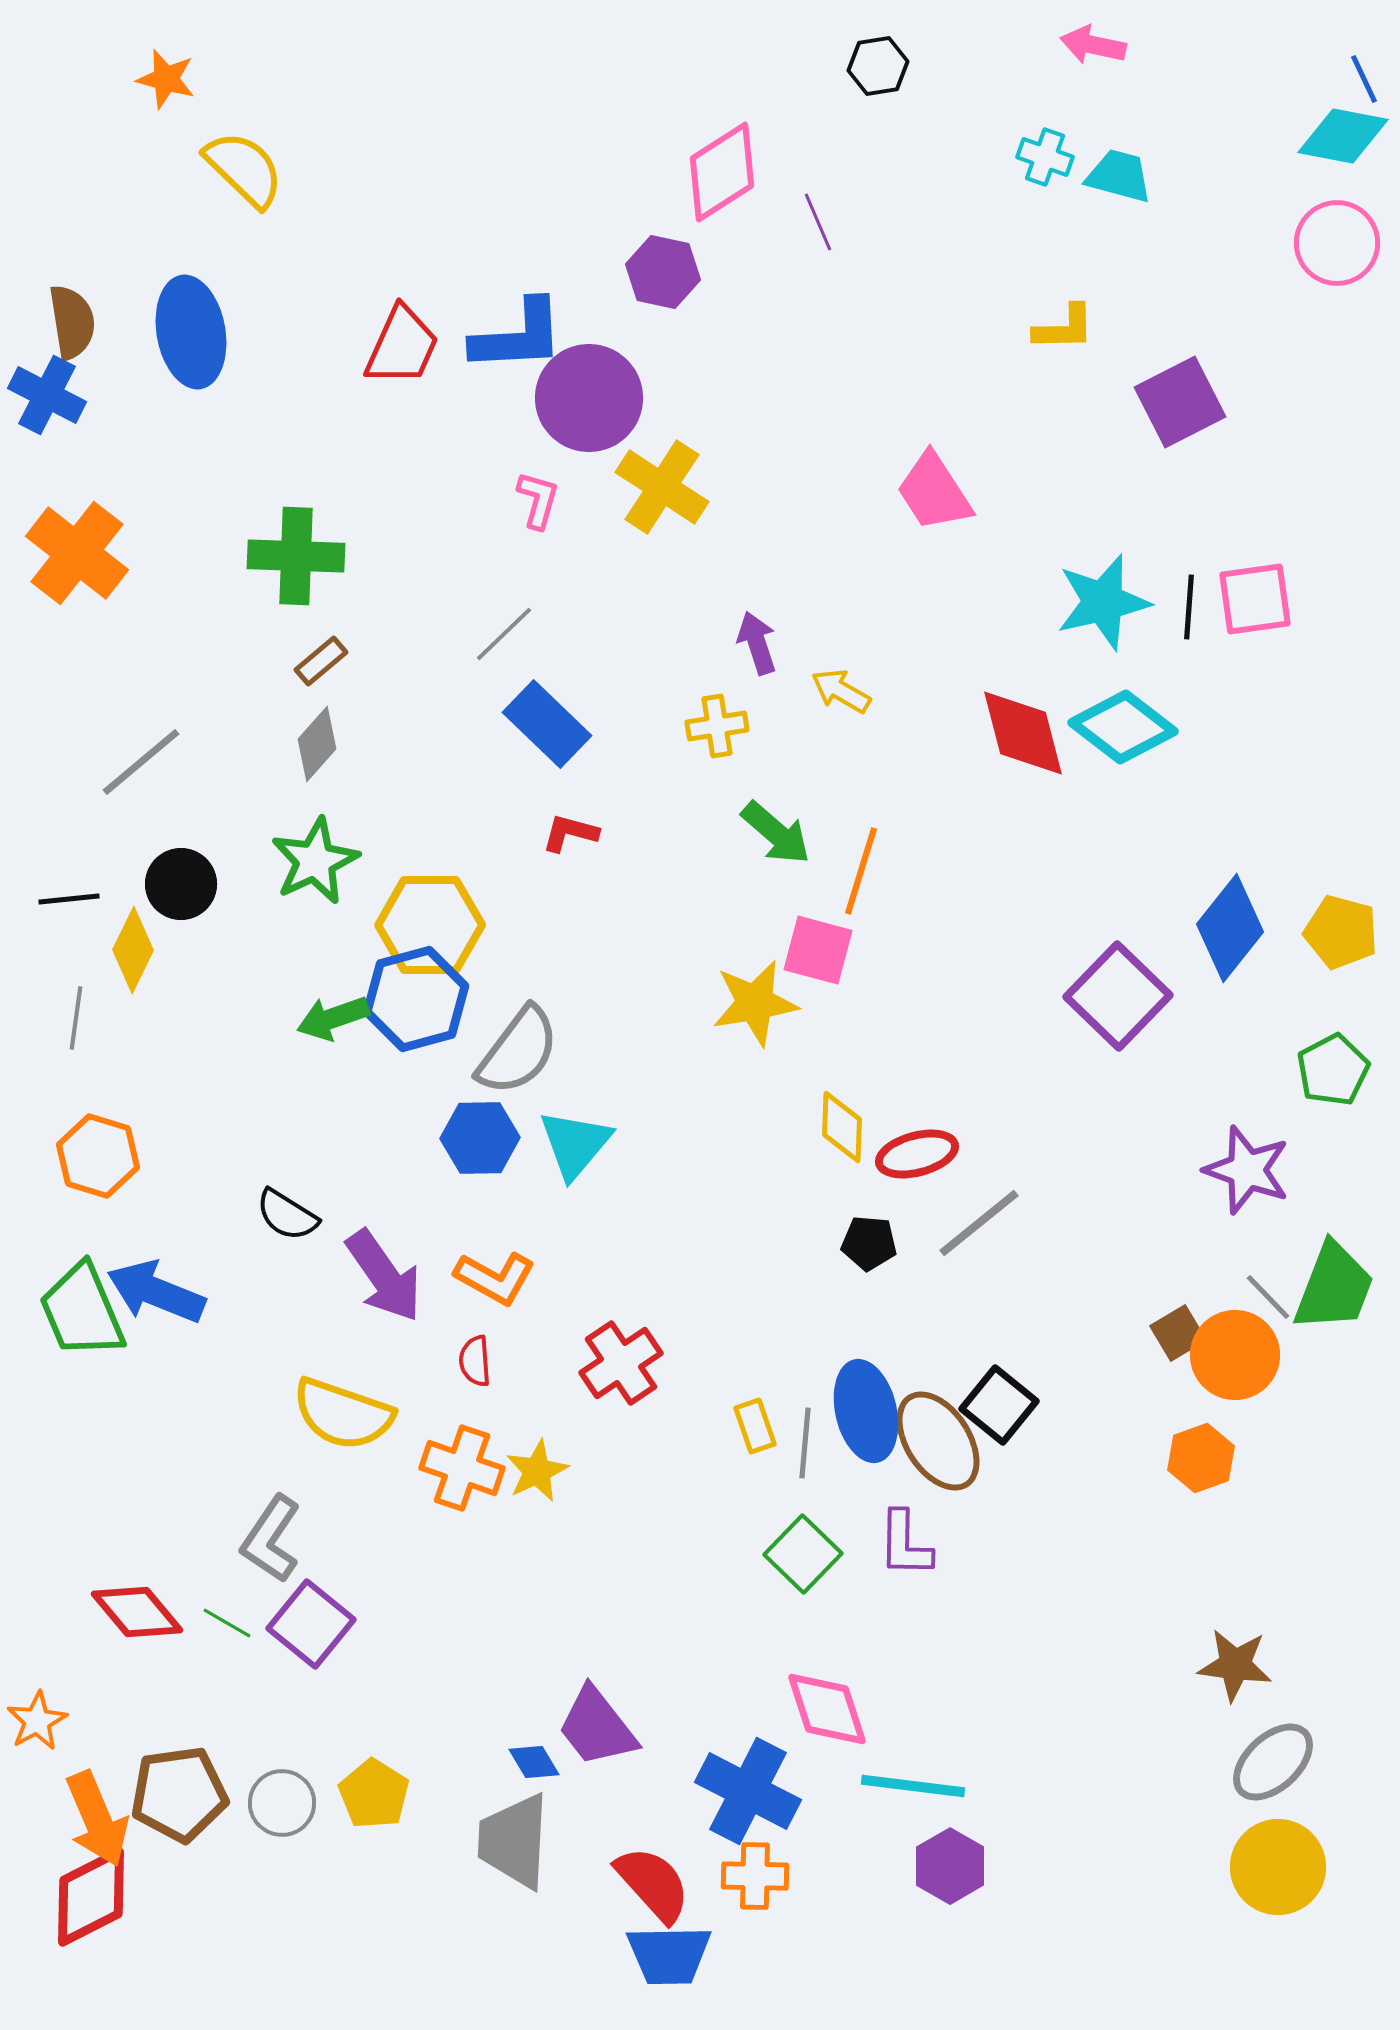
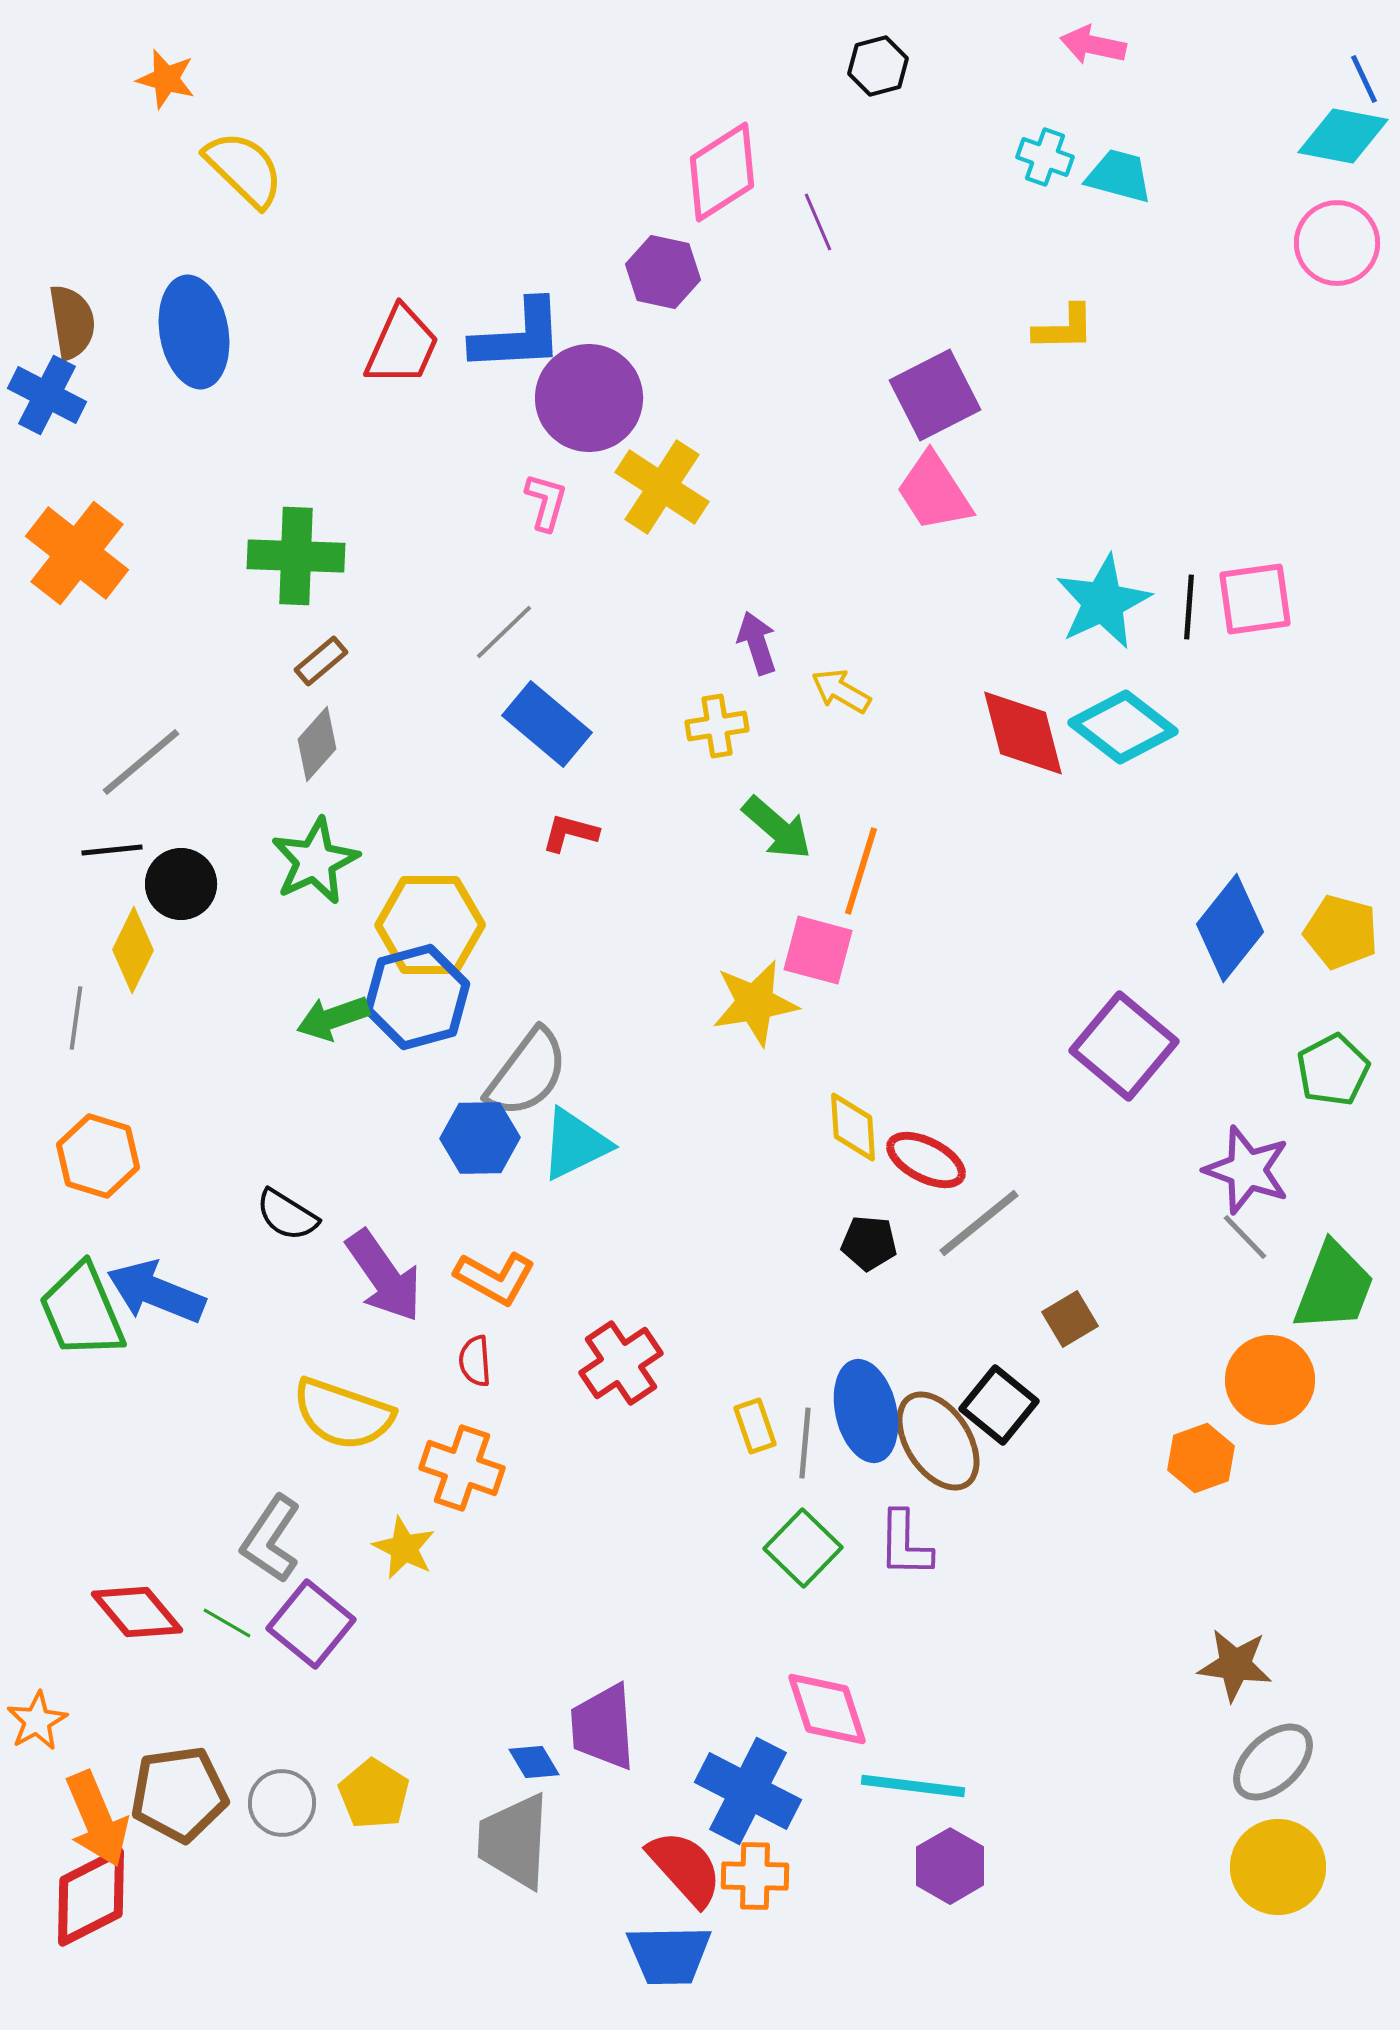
black hexagon at (878, 66): rotated 6 degrees counterclockwise
blue ellipse at (191, 332): moved 3 px right
purple square at (1180, 402): moved 245 px left, 7 px up
pink L-shape at (538, 500): moved 8 px right, 2 px down
cyan star at (1103, 602): rotated 12 degrees counterclockwise
gray line at (504, 634): moved 2 px up
blue rectangle at (547, 724): rotated 4 degrees counterclockwise
green arrow at (776, 833): moved 1 px right, 5 px up
black line at (69, 899): moved 43 px right, 49 px up
purple square at (1118, 996): moved 6 px right, 50 px down; rotated 4 degrees counterclockwise
blue hexagon at (416, 999): moved 1 px right, 2 px up
gray semicircle at (518, 1051): moved 9 px right, 22 px down
yellow diamond at (842, 1127): moved 11 px right; rotated 6 degrees counterclockwise
cyan triangle at (575, 1144): rotated 24 degrees clockwise
red ellipse at (917, 1154): moved 9 px right, 6 px down; rotated 42 degrees clockwise
gray line at (1268, 1297): moved 23 px left, 60 px up
brown square at (1178, 1333): moved 108 px left, 14 px up
orange circle at (1235, 1355): moved 35 px right, 25 px down
yellow star at (537, 1471): moved 133 px left, 77 px down; rotated 20 degrees counterclockwise
green square at (803, 1554): moved 6 px up
purple trapezoid at (597, 1727): moved 6 px right; rotated 34 degrees clockwise
red semicircle at (653, 1884): moved 32 px right, 16 px up
